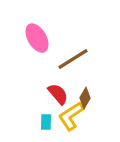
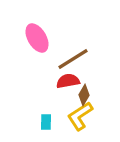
red semicircle: moved 10 px right, 13 px up; rotated 60 degrees counterclockwise
brown diamond: moved 1 px left, 3 px up
yellow L-shape: moved 9 px right
